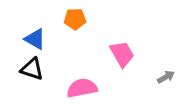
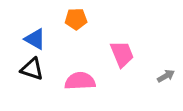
orange pentagon: moved 1 px right
pink trapezoid: rotated 8 degrees clockwise
gray arrow: moved 1 px up
pink semicircle: moved 2 px left, 7 px up; rotated 8 degrees clockwise
